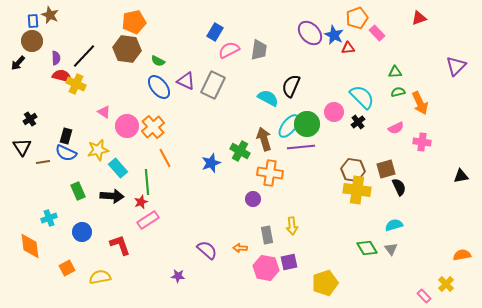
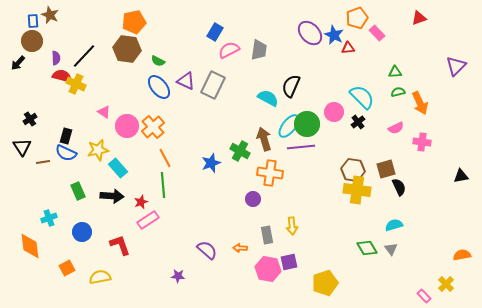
green line at (147, 182): moved 16 px right, 3 px down
pink hexagon at (266, 268): moved 2 px right, 1 px down
